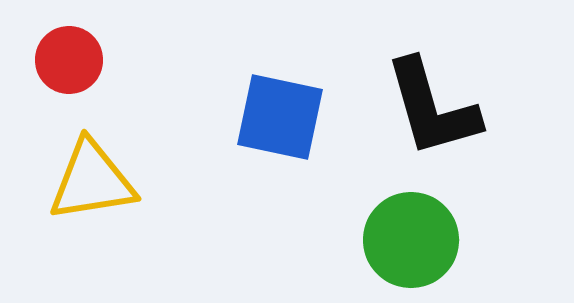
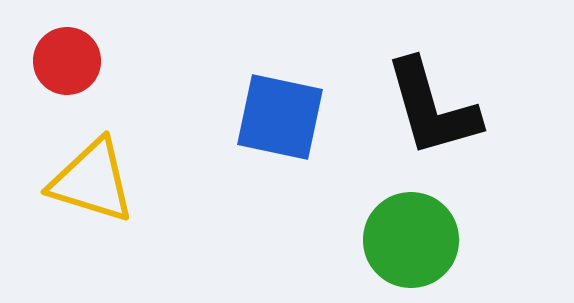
red circle: moved 2 px left, 1 px down
yellow triangle: rotated 26 degrees clockwise
